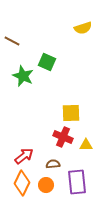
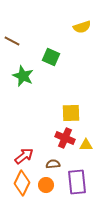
yellow semicircle: moved 1 px left, 1 px up
green square: moved 4 px right, 5 px up
red cross: moved 2 px right, 1 px down
